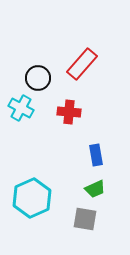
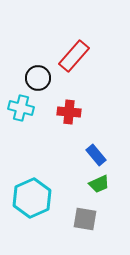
red rectangle: moved 8 px left, 8 px up
cyan cross: rotated 15 degrees counterclockwise
blue rectangle: rotated 30 degrees counterclockwise
green trapezoid: moved 4 px right, 5 px up
